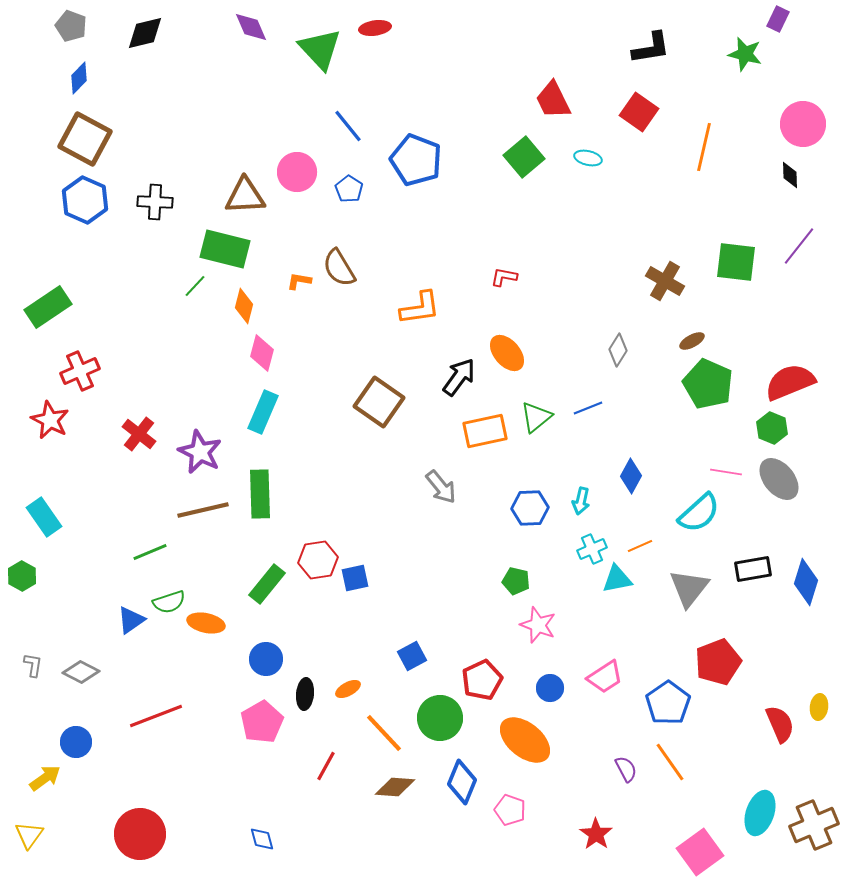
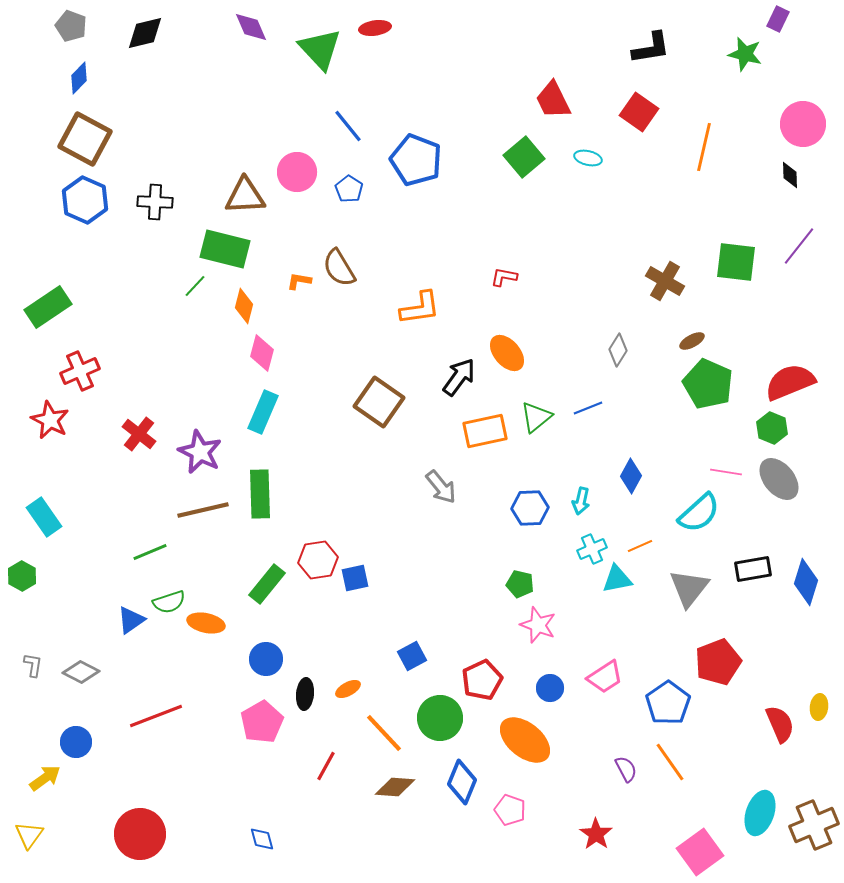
green pentagon at (516, 581): moved 4 px right, 3 px down
